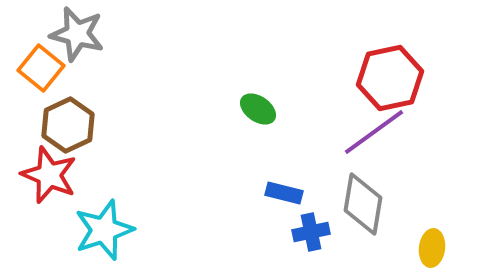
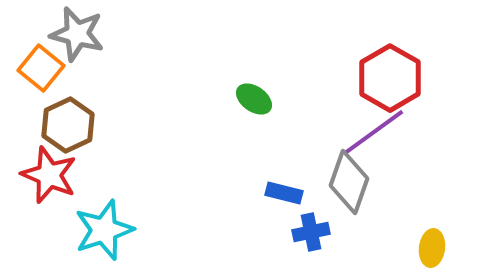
red hexagon: rotated 18 degrees counterclockwise
green ellipse: moved 4 px left, 10 px up
gray diamond: moved 14 px left, 22 px up; rotated 10 degrees clockwise
